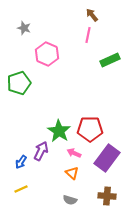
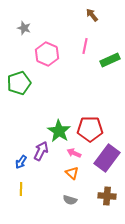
pink line: moved 3 px left, 11 px down
yellow line: rotated 64 degrees counterclockwise
